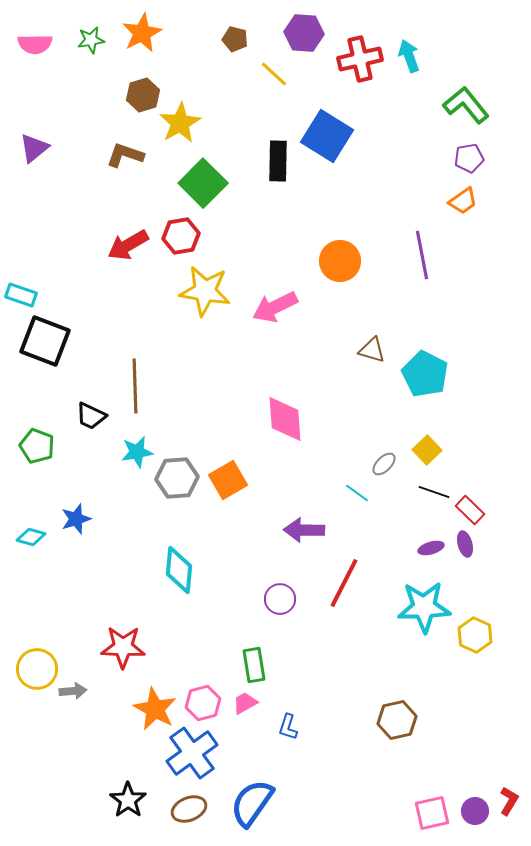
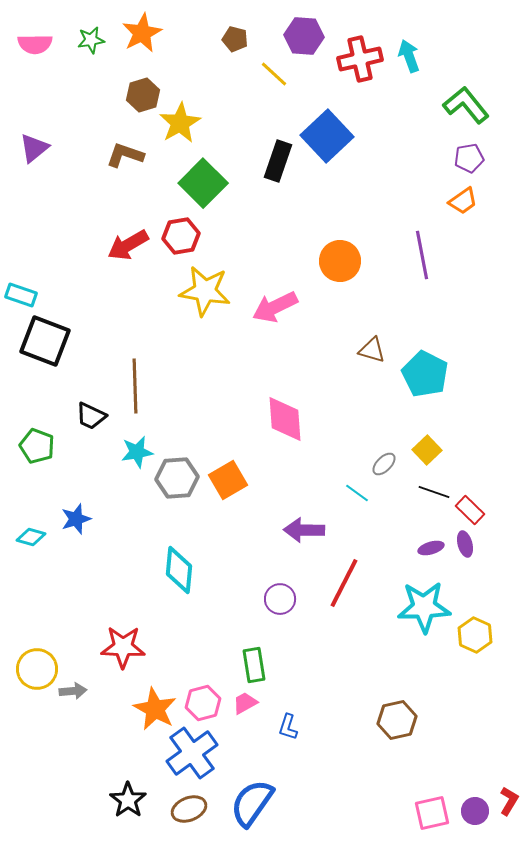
purple hexagon at (304, 33): moved 3 px down
blue square at (327, 136): rotated 15 degrees clockwise
black rectangle at (278, 161): rotated 18 degrees clockwise
